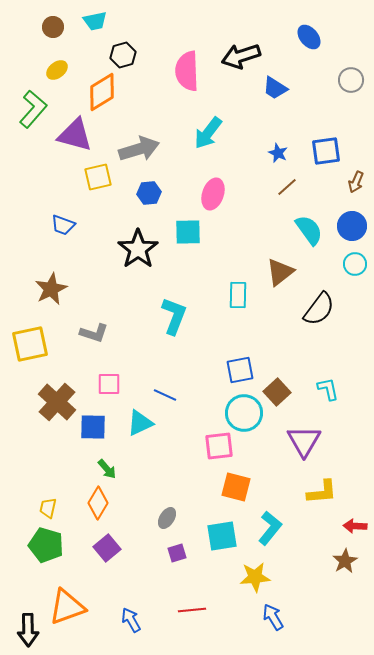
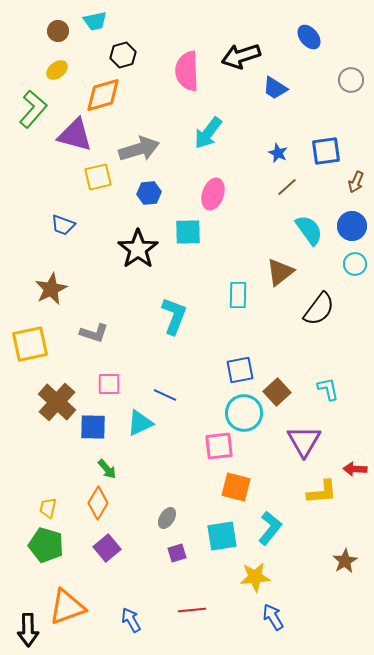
brown circle at (53, 27): moved 5 px right, 4 px down
orange diamond at (102, 92): moved 1 px right, 3 px down; rotated 15 degrees clockwise
red arrow at (355, 526): moved 57 px up
